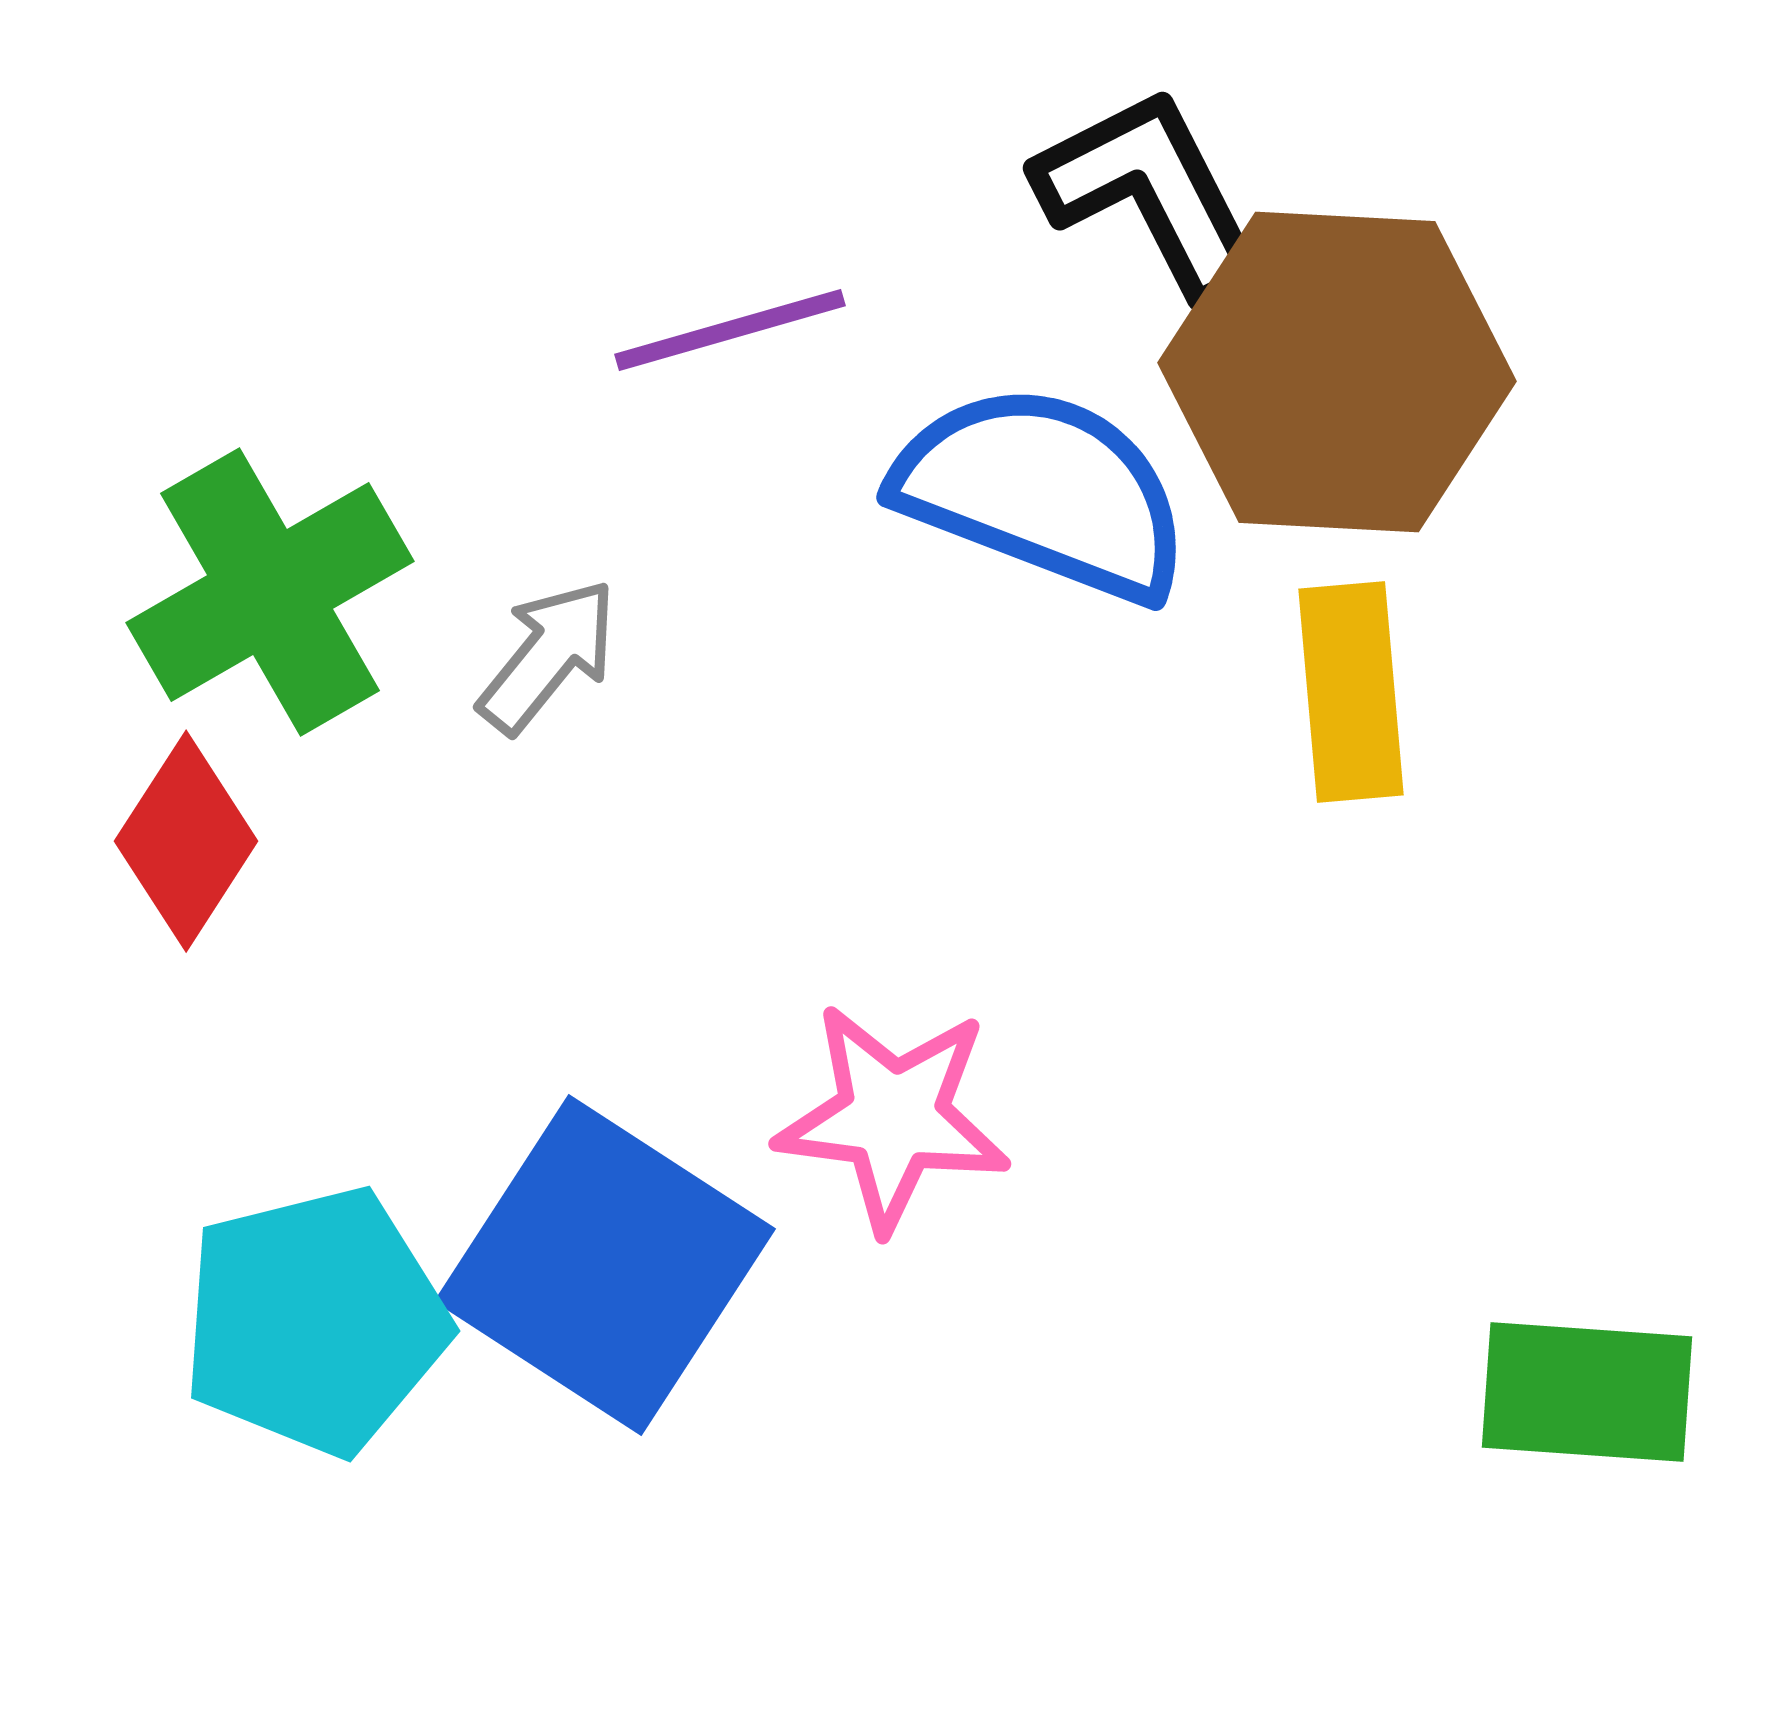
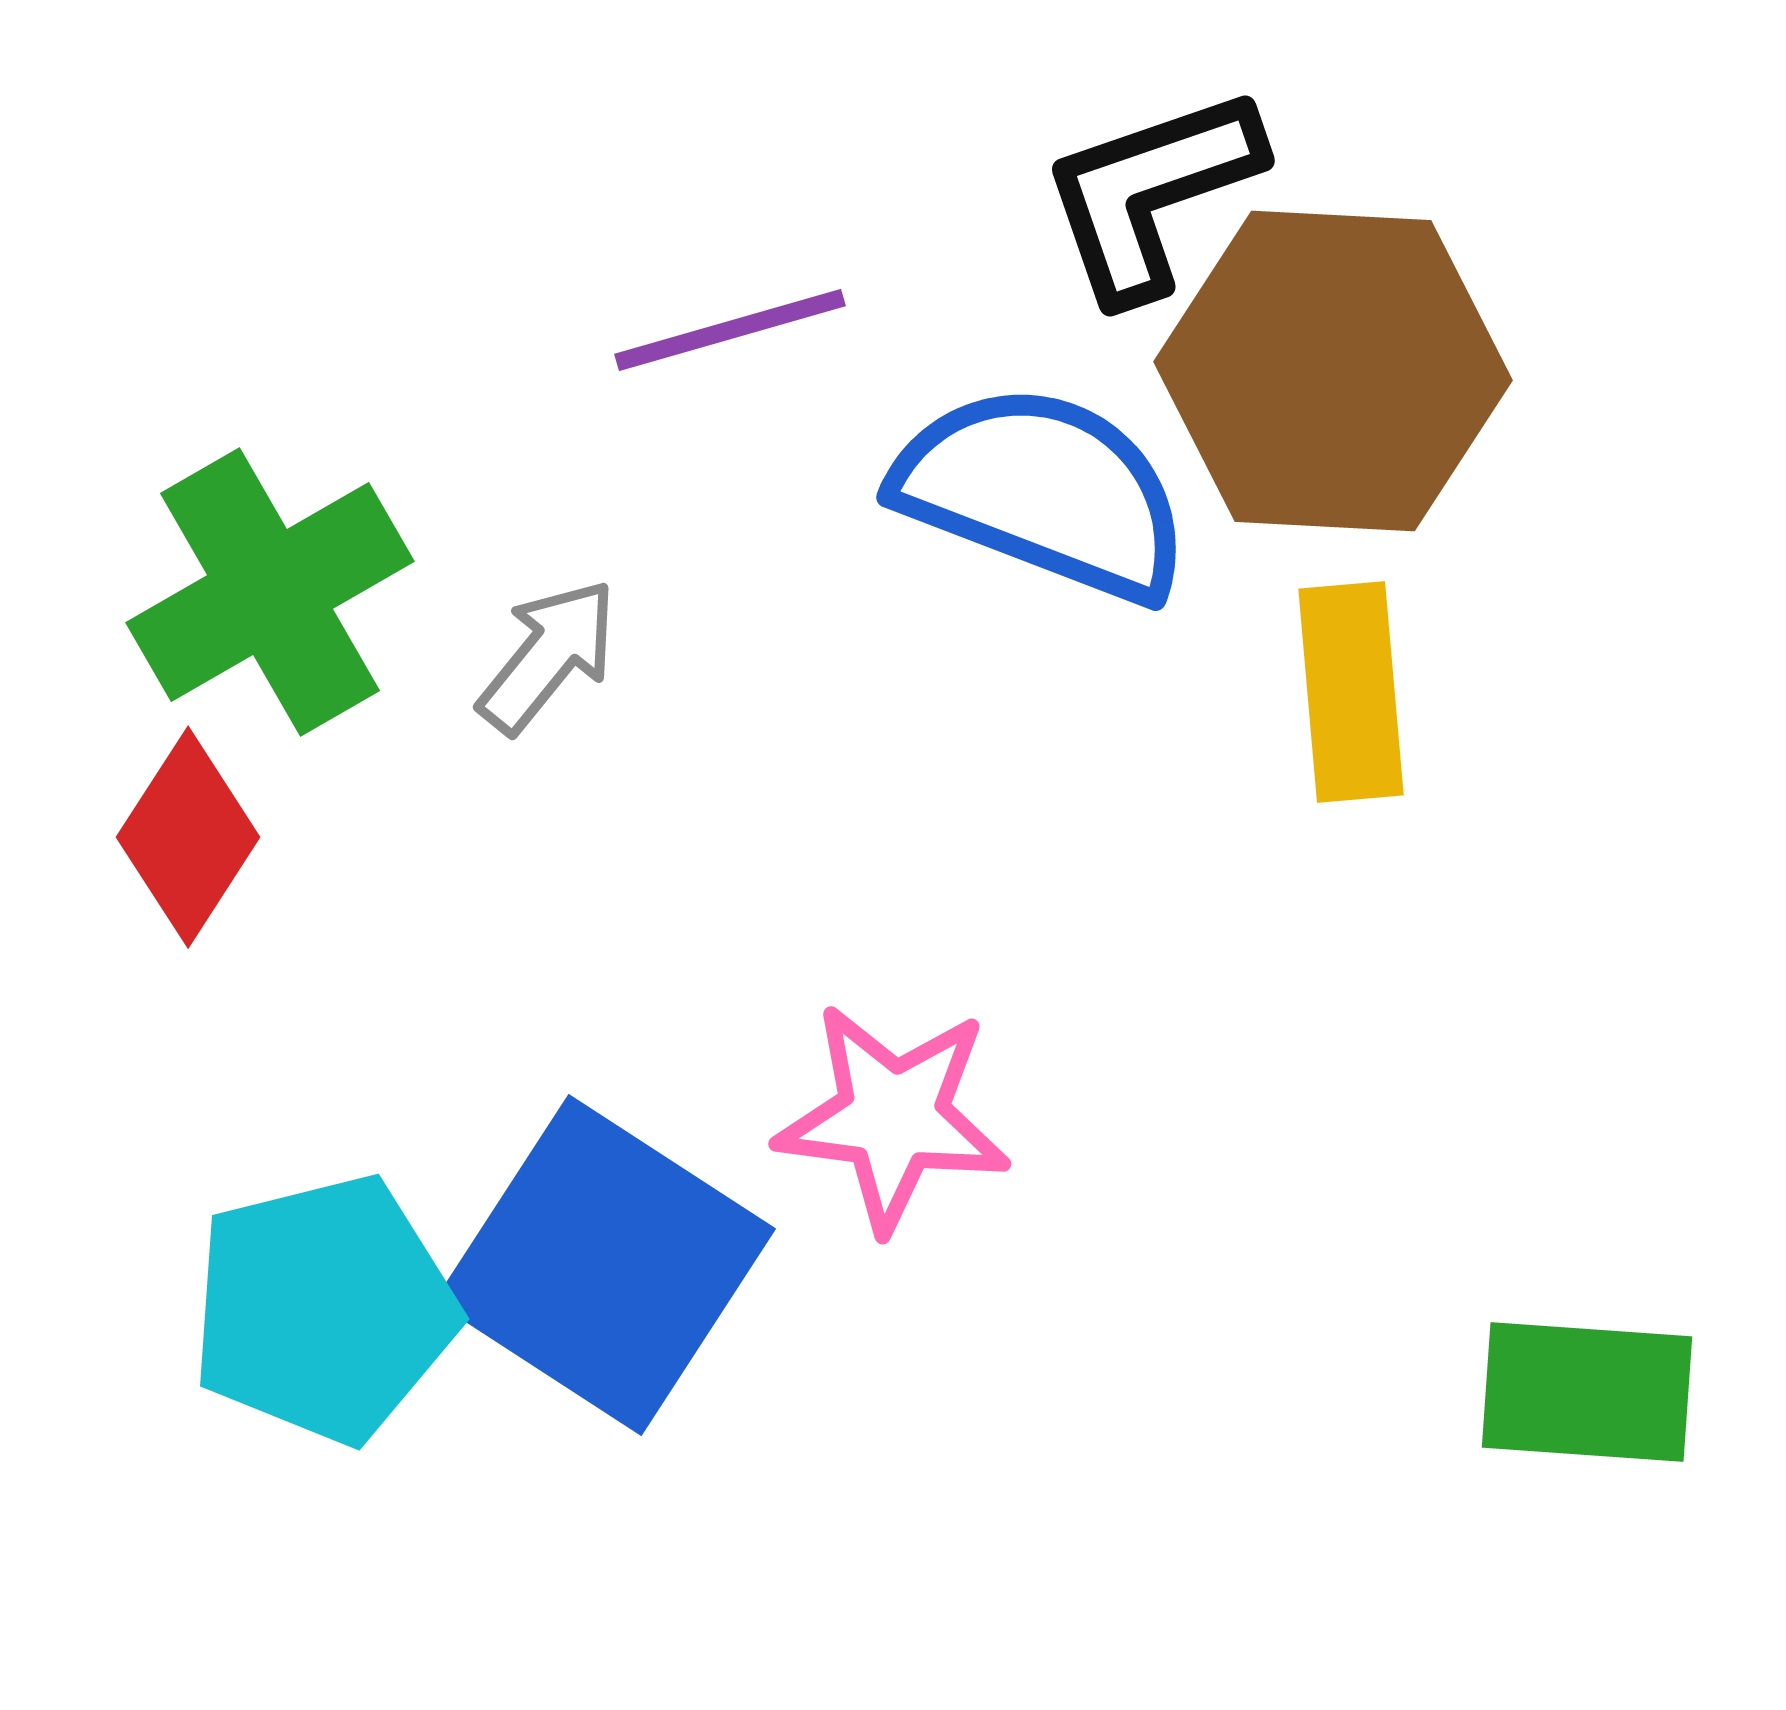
black L-shape: rotated 82 degrees counterclockwise
brown hexagon: moved 4 px left, 1 px up
red diamond: moved 2 px right, 4 px up
cyan pentagon: moved 9 px right, 12 px up
